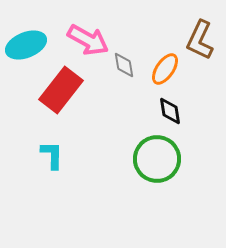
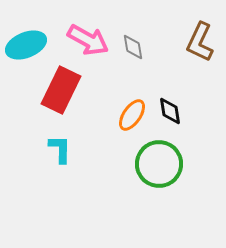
brown L-shape: moved 2 px down
gray diamond: moved 9 px right, 18 px up
orange ellipse: moved 33 px left, 46 px down
red rectangle: rotated 12 degrees counterclockwise
cyan L-shape: moved 8 px right, 6 px up
green circle: moved 2 px right, 5 px down
